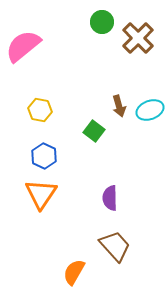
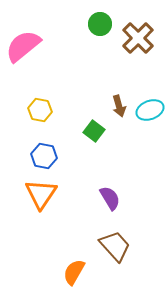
green circle: moved 2 px left, 2 px down
blue hexagon: rotated 15 degrees counterclockwise
purple semicircle: rotated 150 degrees clockwise
